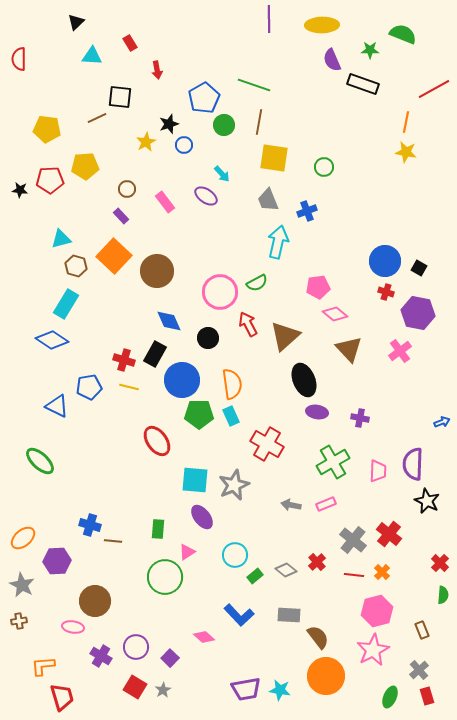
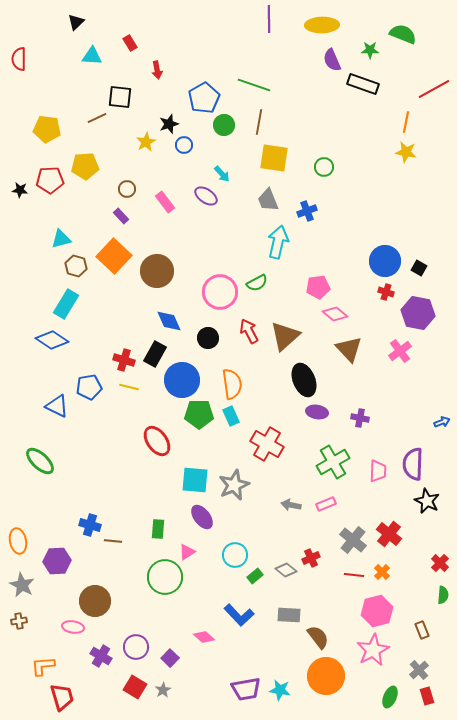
red arrow at (248, 324): moved 1 px right, 7 px down
orange ellipse at (23, 538): moved 5 px left, 3 px down; rotated 60 degrees counterclockwise
red cross at (317, 562): moved 6 px left, 4 px up; rotated 18 degrees clockwise
